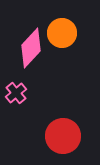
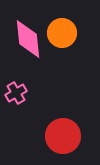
pink diamond: moved 3 px left, 9 px up; rotated 48 degrees counterclockwise
pink cross: rotated 10 degrees clockwise
